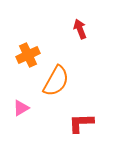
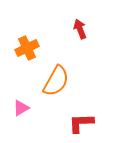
orange cross: moved 1 px left, 7 px up
